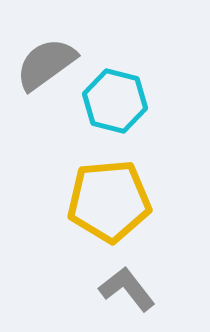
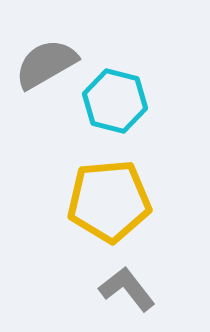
gray semicircle: rotated 6 degrees clockwise
